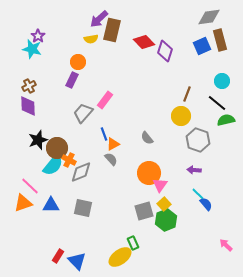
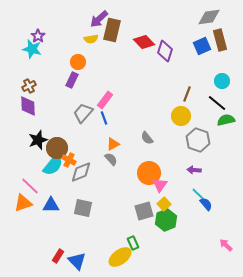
blue line at (104, 134): moved 16 px up
